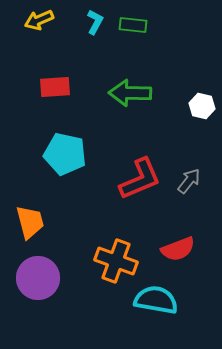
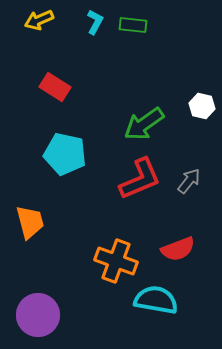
red rectangle: rotated 36 degrees clockwise
green arrow: moved 14 px right, 31 px down; rotated 36 degrees counterclockwise
purple circle: moved 37 px down
